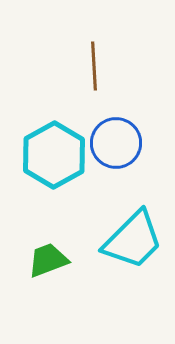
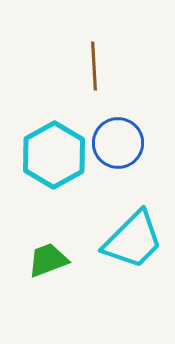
blue circle: moved 2 px right
